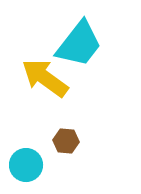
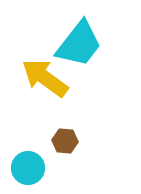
brown hexagon: moved 1 px left
cyan circle: moved 2 px right, 3 px down
